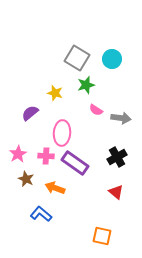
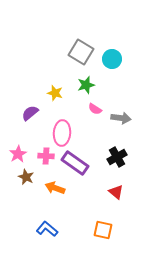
gray square: moved 4 px right, 6 px up
pink semicircle: moved 1 px left, 1 px up
brown star: moved 2 px up
blue L-shape: moved 6 px right, 15 px down
orange square: moved 1 px right, 6 px up
